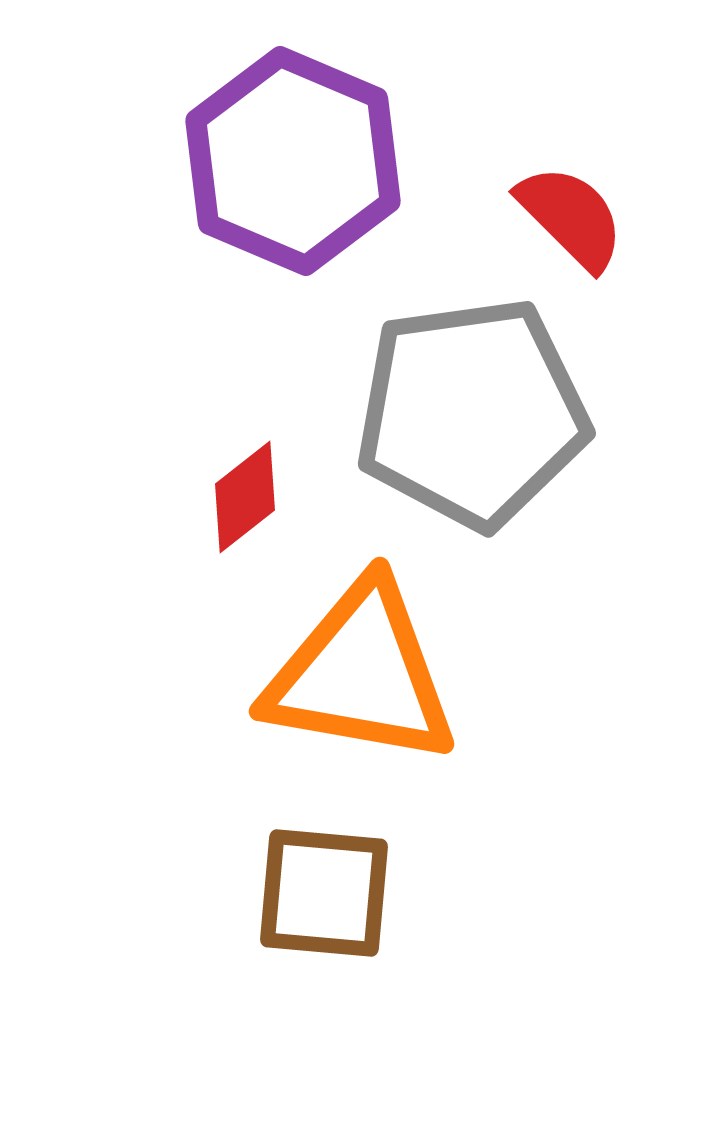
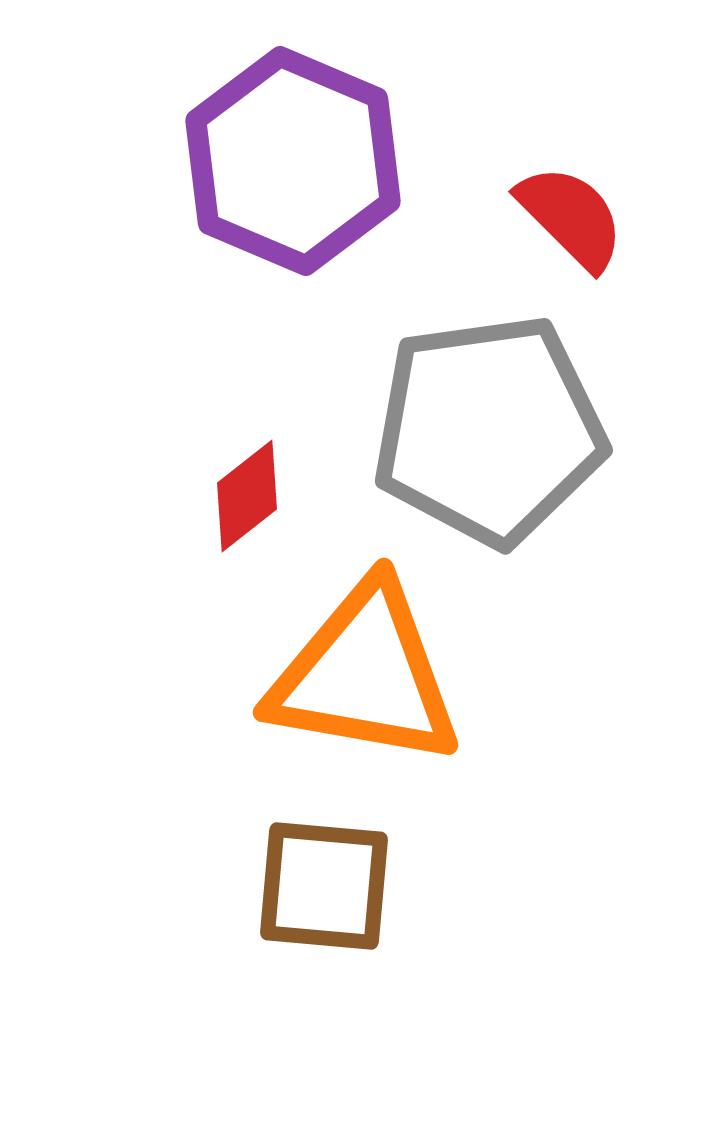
gray pentagon: moved 17 px right, 17 px down
red diamond: moved 2 px right, 1 px up
orange triangle: moved 4 px right, 1 px down
brown square: moved 7 px up
